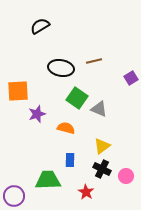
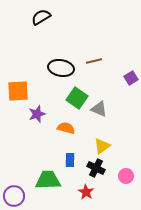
black semicircle: moved 1 px right, 9 px up
black cross: moved 6 px left, 1 px up
